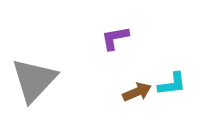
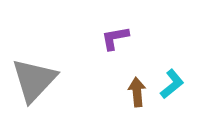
cyan L-shape: rotated 32 degrees counterclockwise
brown arrow: rotated 72 degrees counterclockwise
